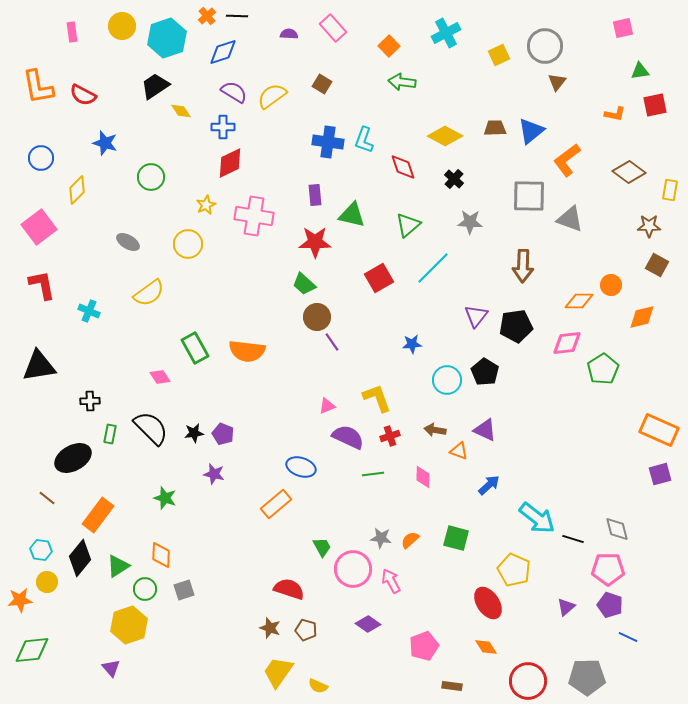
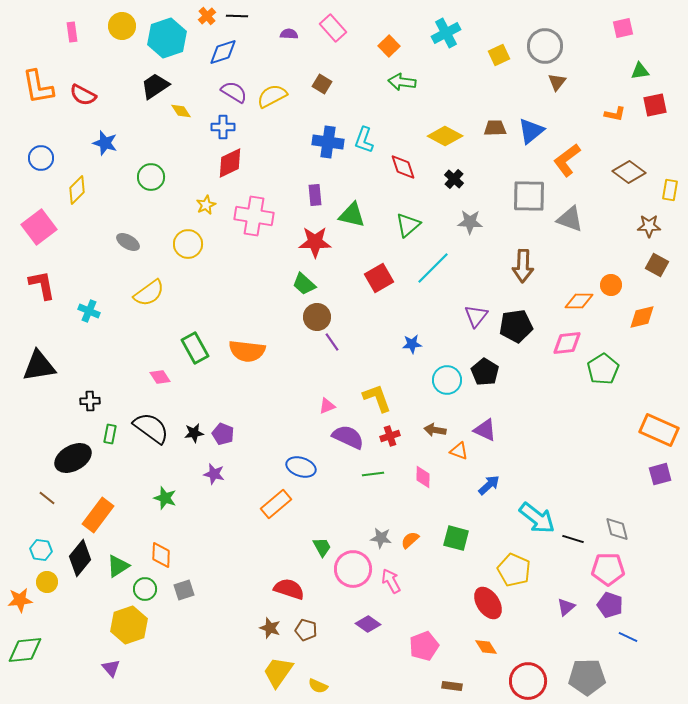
yellow semicircle at (272, 96): rotated 8 degrees clockwise
black semicircle at (151, 428): rotated 9 degrees counterclockwise
green diamond at (32, 650): moved 7 px left
